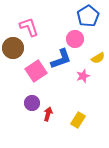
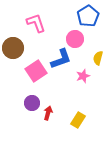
pink L-shape: moved 7 px right, 4 px up
yellow semicircle: rotated 136 degrees clockwise
red arrow: moved 1 px up
